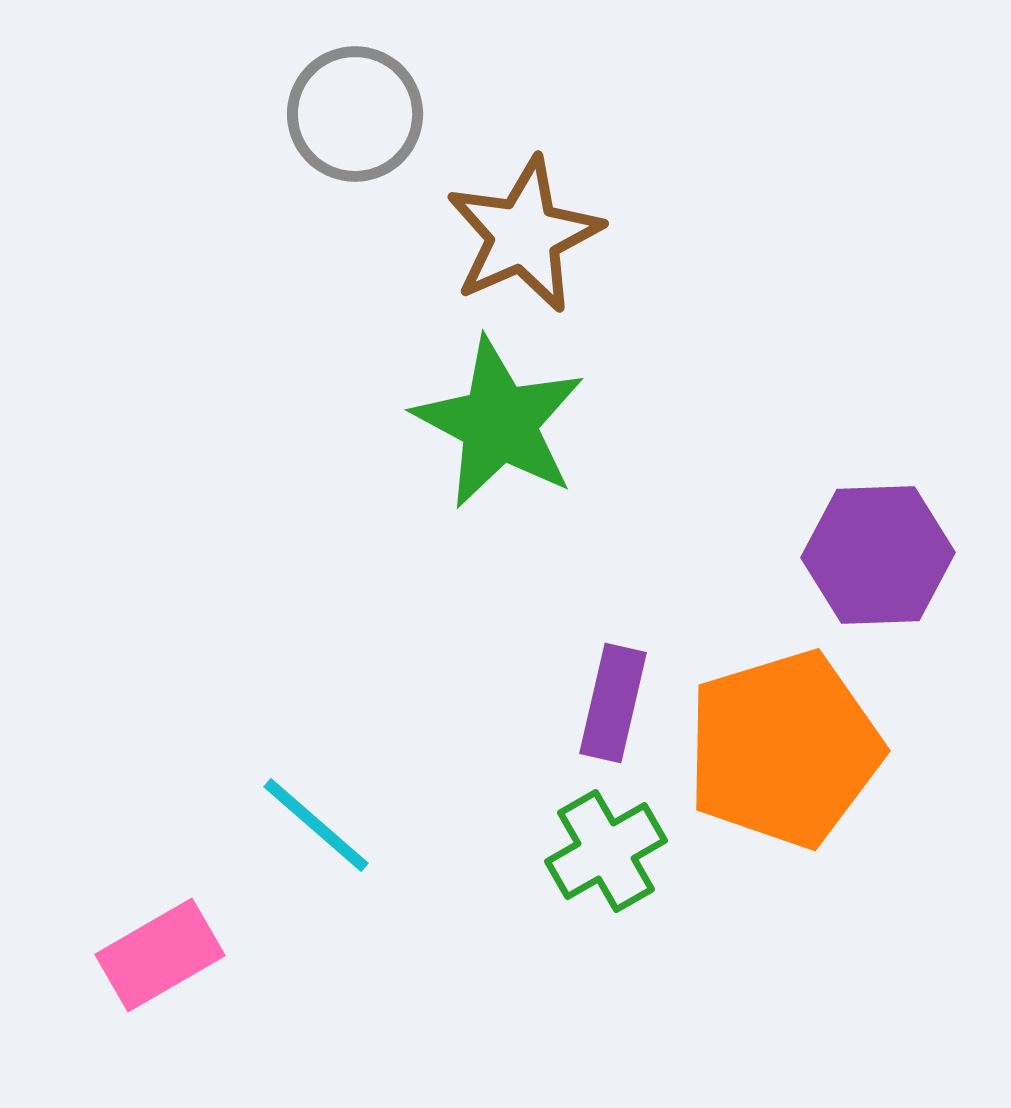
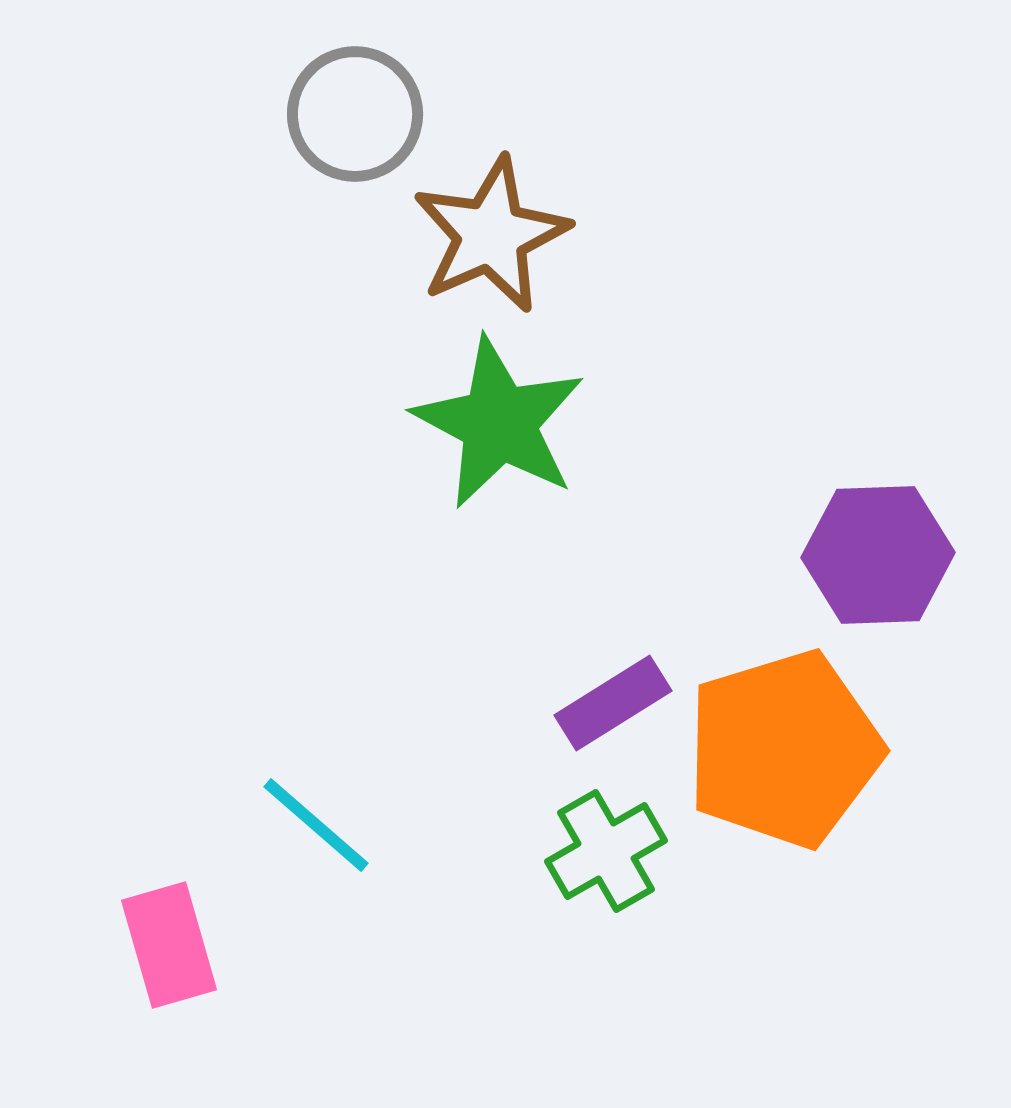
brown star: moved 33 px left
purple rectangle: rotated 45 degrees clockwise
pink rectangle: moved 9 px right, 10 px up; rotated 76 degrees counterclockwise
